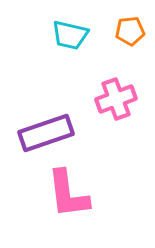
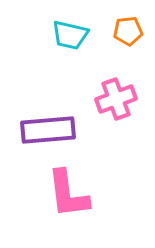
orange pentagon: moved 2 px left
purple rectangle: moved 2 px right, 3 px up; rotated 14 degrees clockwise
